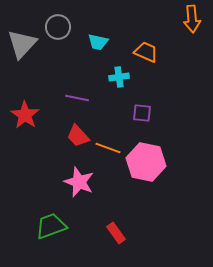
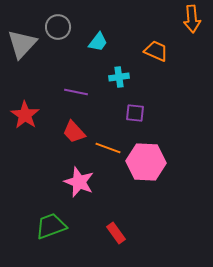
cyan trapezoid: rotated 65 degrees counterclockwise
orange trapezoid: moved 10 px right, 1 px up
purple line: moved 1 px left, 6 px up
purple square: moved 7 px left
red trapezoid: moved 4 px left, 4 px up
pink hexagon: rotated 9 degrees counterclockwise
